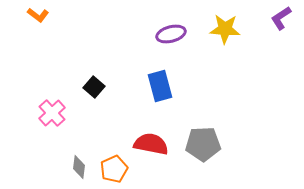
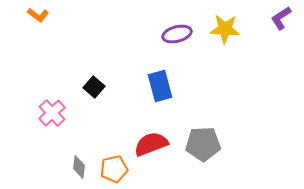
purple ellipse: moved 6 px right
red semicircle: rotated 32 degrees counterclockwise
orange pentagon: rotated 12 degrees clockwise
